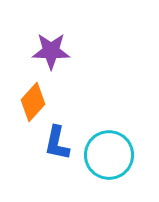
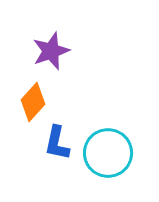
purple star: rotated 21 degrees counterclockwise
cyan circle: moved 1 px left, 2 px up
